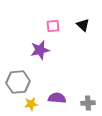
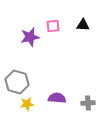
black triangle: rotated 40 degrees counterclockwise
purple star: moved 10 px left, 13 px up
gray hexagon: moved 1 px left; rotated 20 degrees clockwise
yellow star: moved 4 px left
